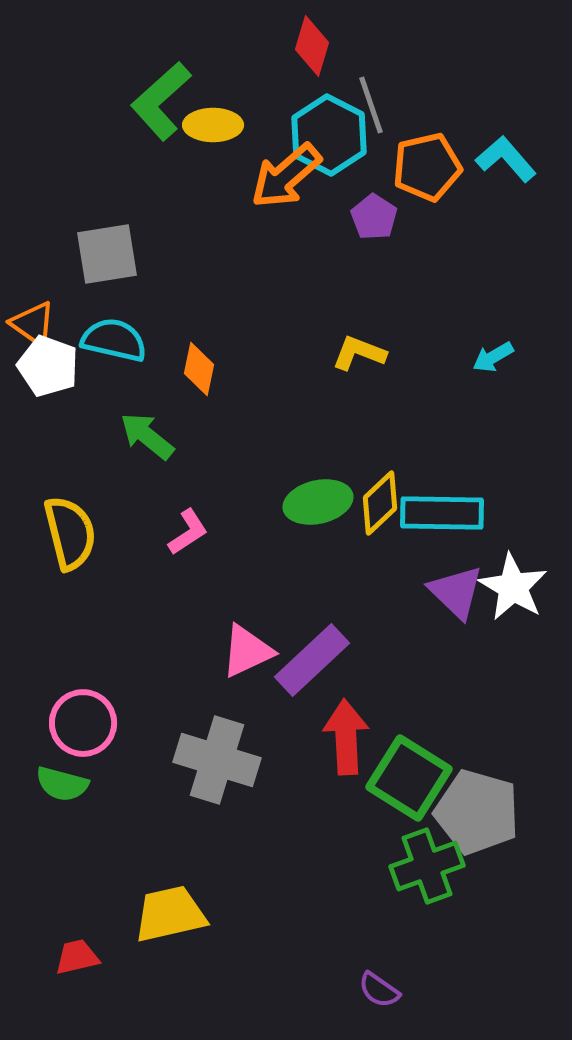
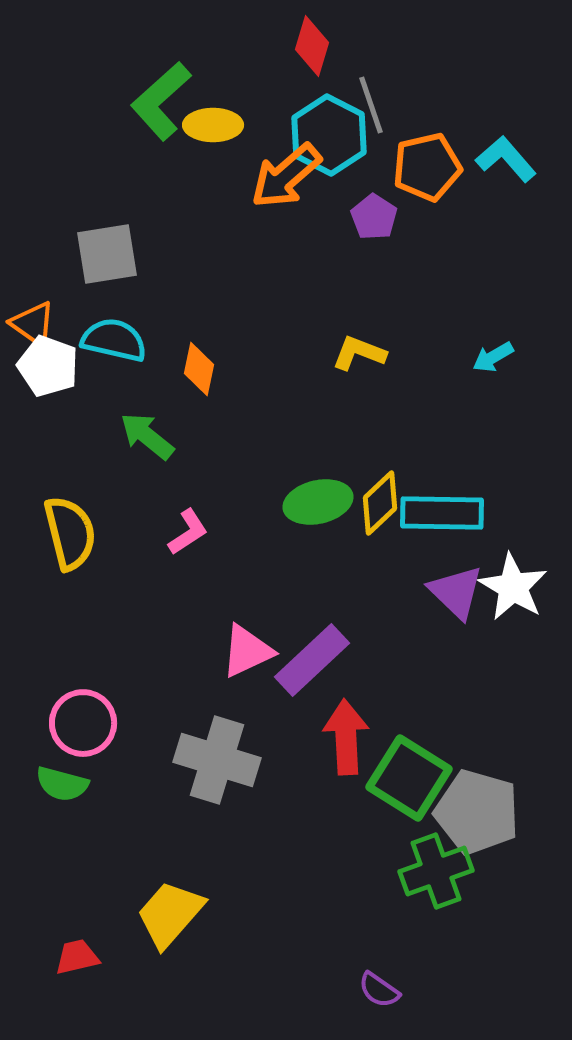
green cross: moved 9 px right, 5 px down
yellow trapezoid: rotated 36 degrees counterclockwise
